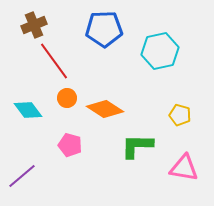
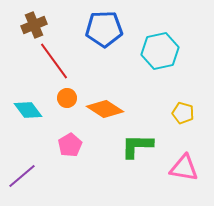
yellow pentagon: moved 3 px right, 2 px up
pink pentagon: rotated 25 degrees clockwise
